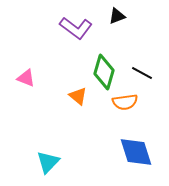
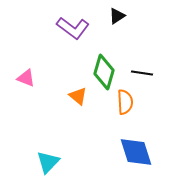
black triangle: rotated 12 degrees counterclockwise
purple L-shape: moved 3 px left
black line: rotated 20 degrees counterclockwise
orange semicircle: rotated 85 degrees counterclockwise
